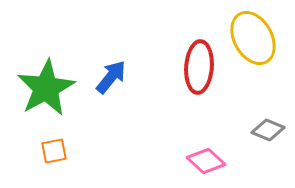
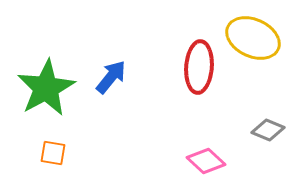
yellow ellipse: rotated 36 degrees counterclockwise
orange square: moved 1 px left, 2 px down; rotated 20 degrees clockwise
